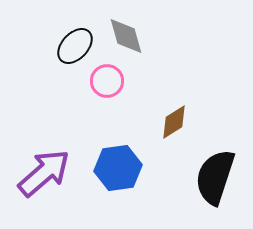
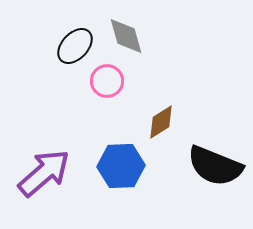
brown diamond: moved 13 px left
blue hexagon: moved 3 px right, 2 px up; rotated 6 degrees clockwise
black semicircle: moved 11 px up; rotated 86 degrees counterclockwise
